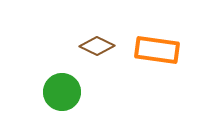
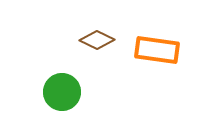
brown diamond: moved 6 px up
